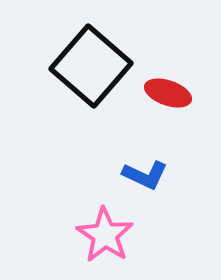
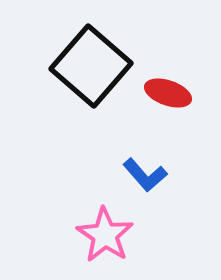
blue L-shape: rotated 24 degrees clockwise
